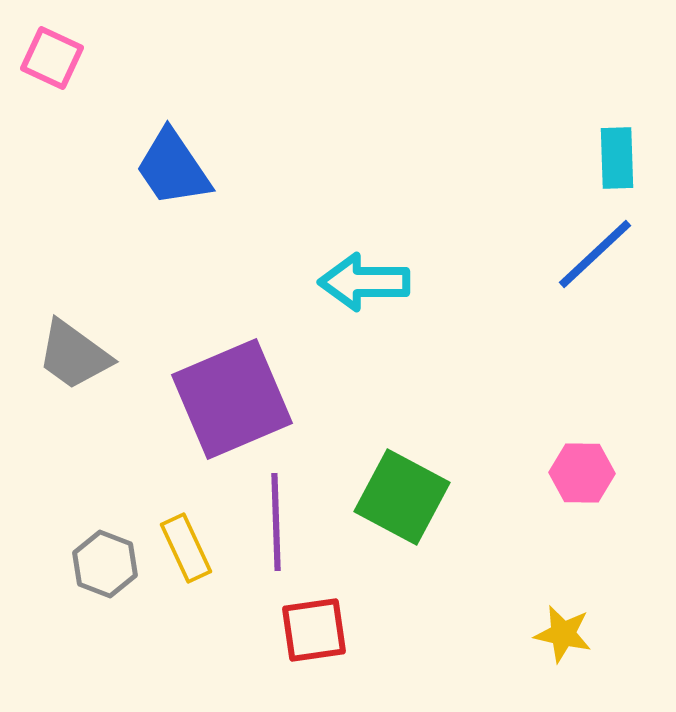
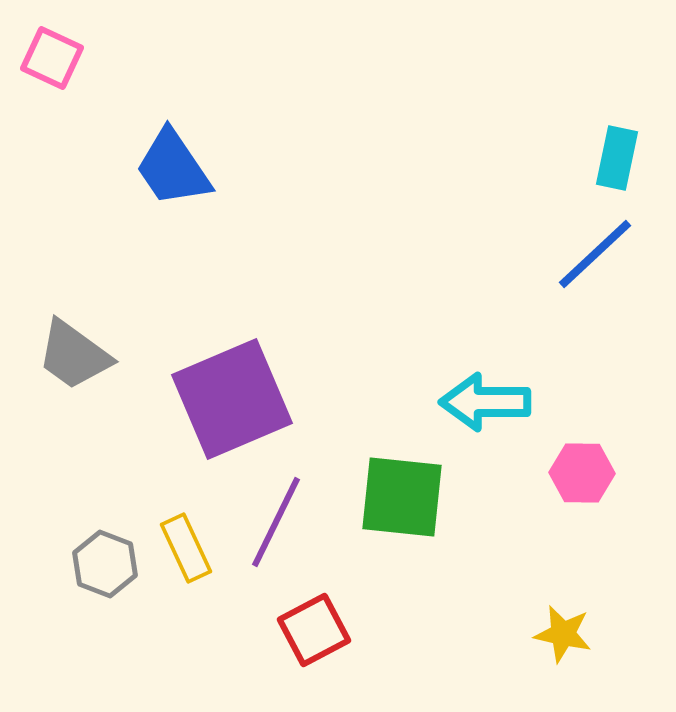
cyan rectangle: rotated 14 degrees clockwise
cyan arrow: moved 121 px right, 120 px down
green square: rotated 22 degrees counterclockwise
purple line: rotated 28 degrees clockwise
red square: rotated 20 degrees counterclockwise
